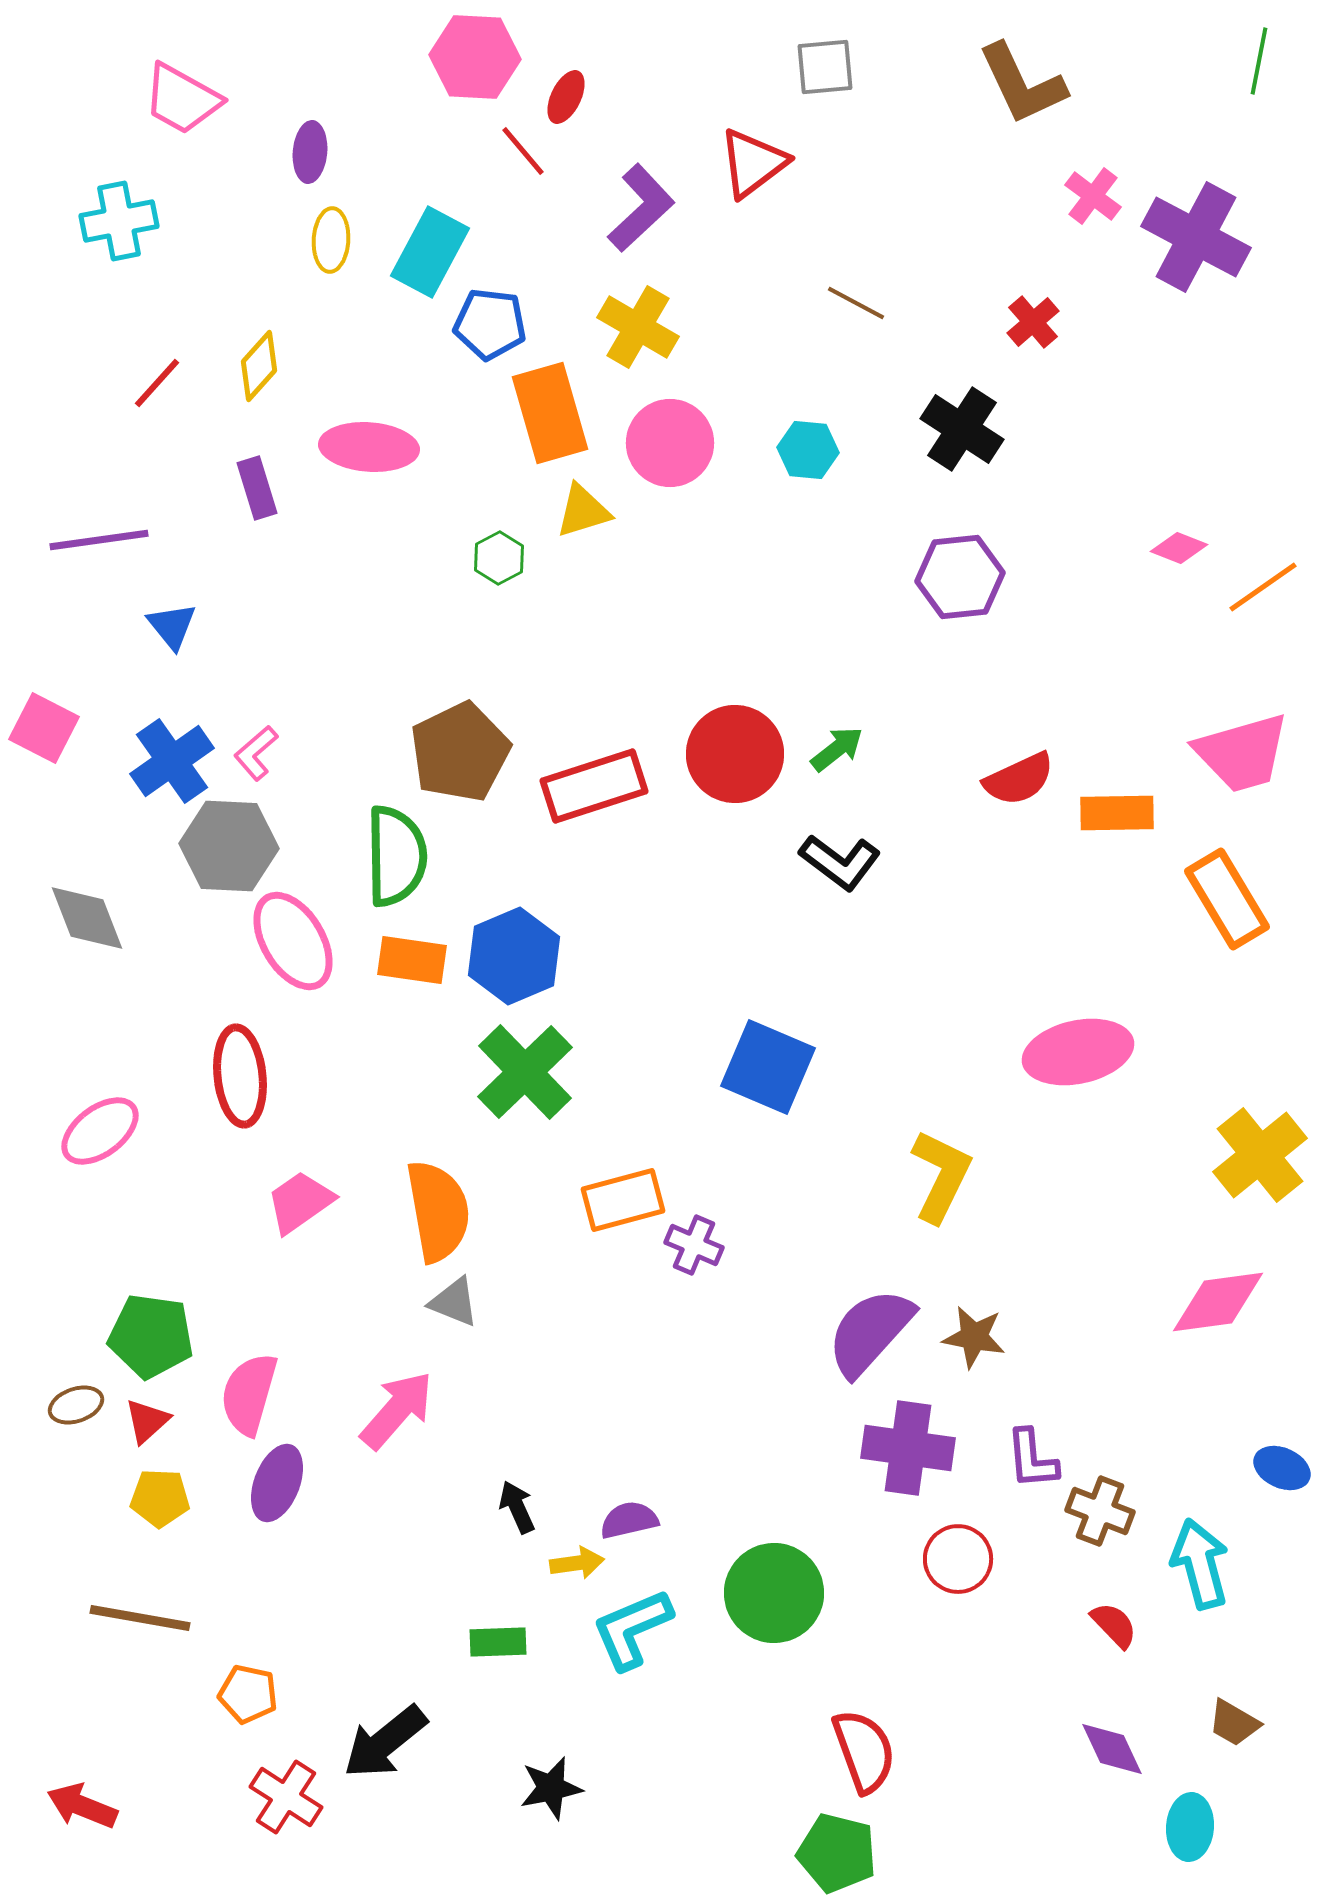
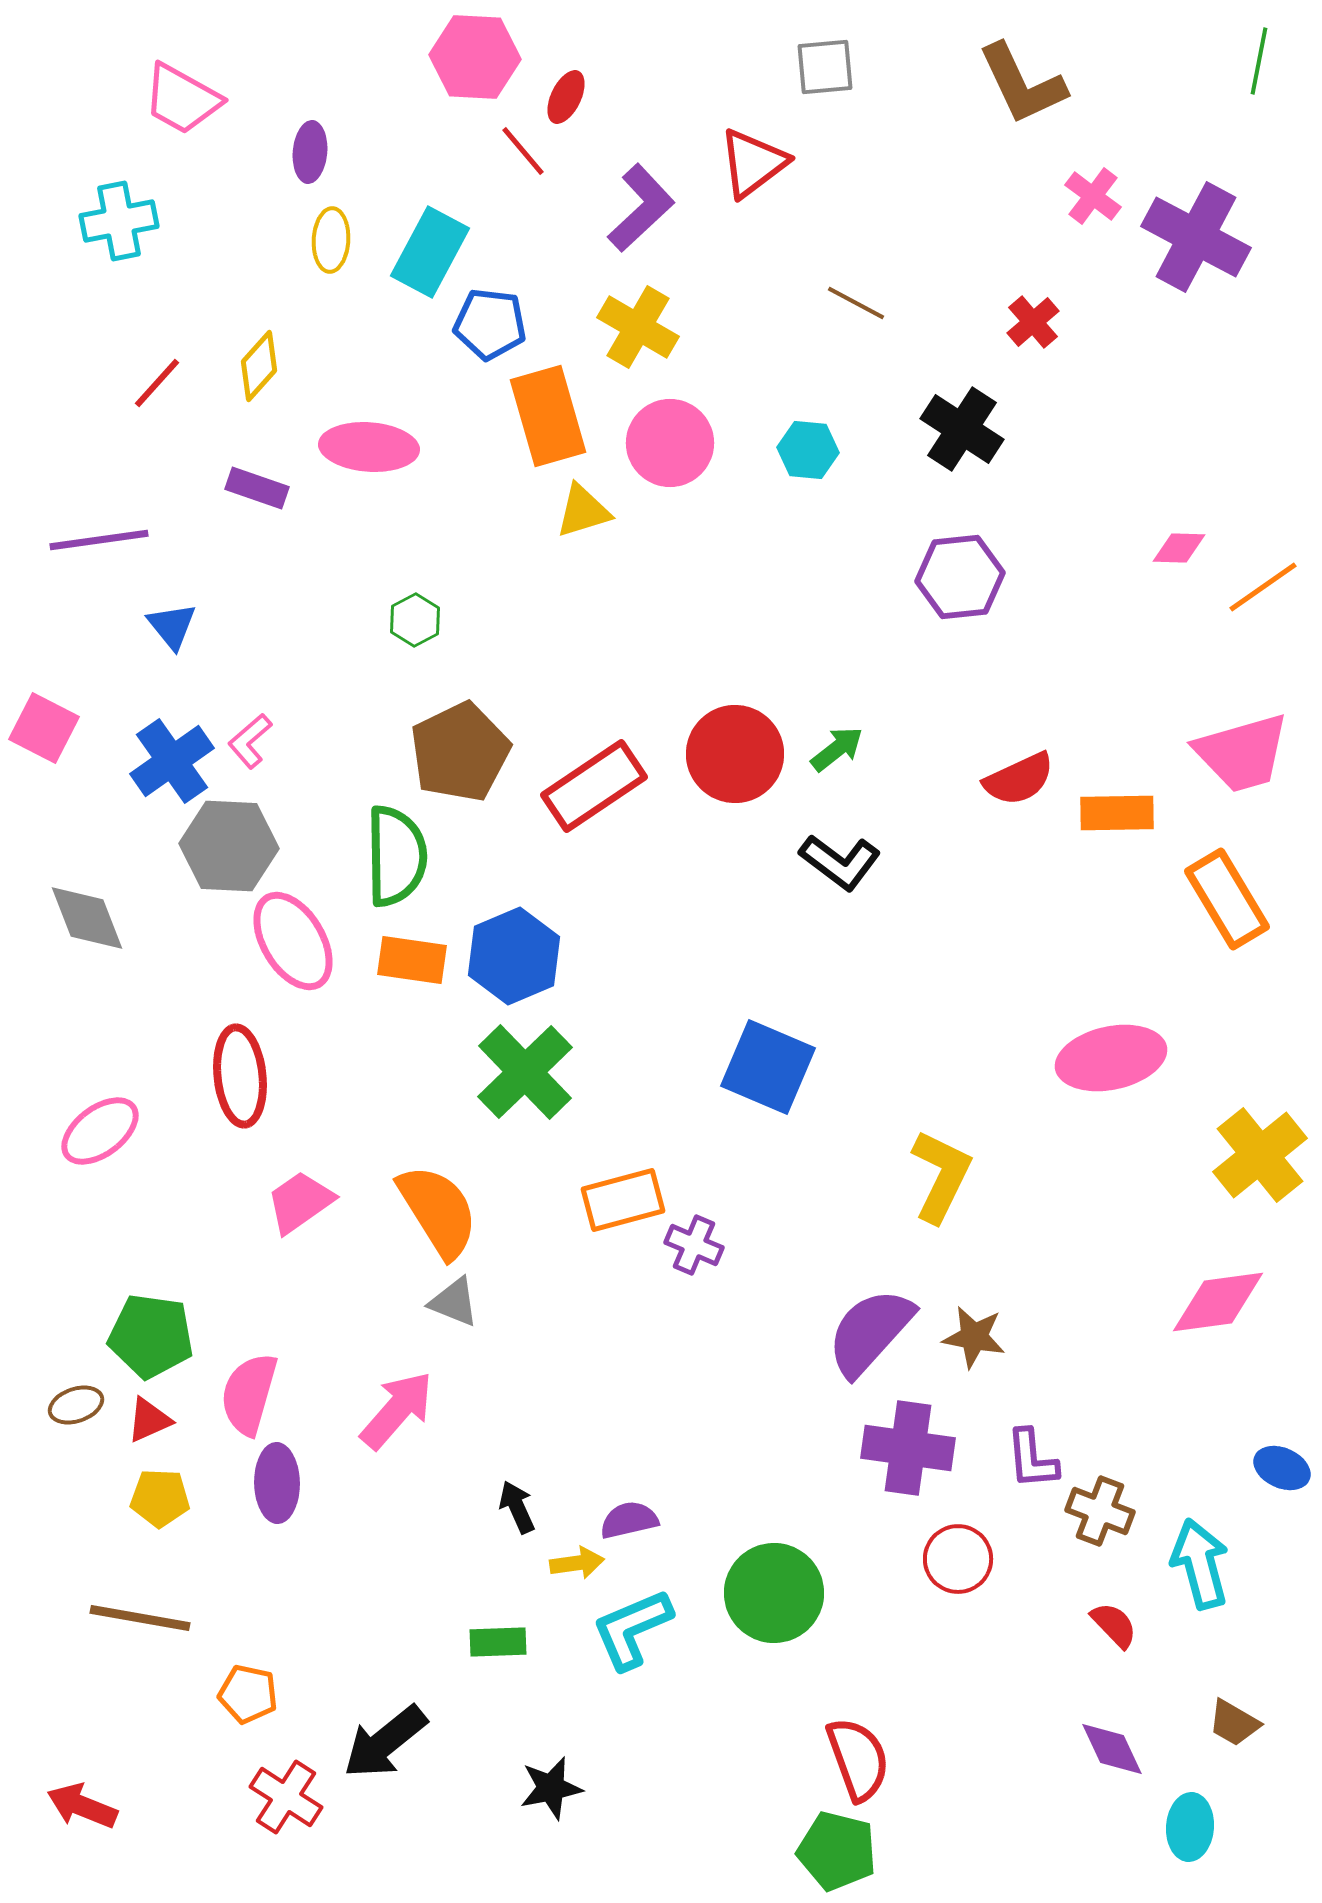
orange rectangle at (550, 413): moved 2 px left, 3 px down
purple rectangle at (257, 488): rotated 54 degrees counterclockwise
pink diamond at (1179, 548): rotated 20 degrees counterclockwise
green hexagon at (499, 558): moved 84 px left, 62 px down
pink L-shape at (256, 753): moved 6 px left, 12 px up
red rectangle at (594, 786): rotated 16 degrees counterclockwise
pink ellipse at (1078, 1052): moved 33 px right, 6 px down
orange semicircle at (438, 1211): rotated 22 degrees counterclockwise
red triangle at (147, 1421): moved 2 px right, 1 px up; rotated 18 degrees clockwise
purple ellipse at (277, 1483): rotated 22 degrees counterclockwise
red semicircle at (864, 1751): moved 6 px left, 8 px down
green pentagon at (837, 1853): moved 2 px up
